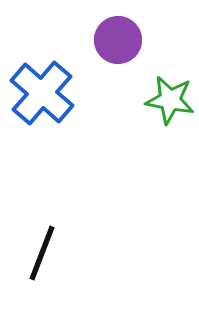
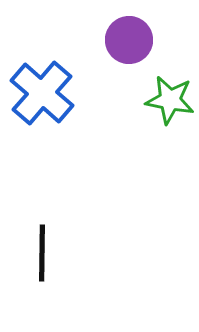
purple circle: moved 11 px right
black line: rotated 20 degrees counterclockwise
